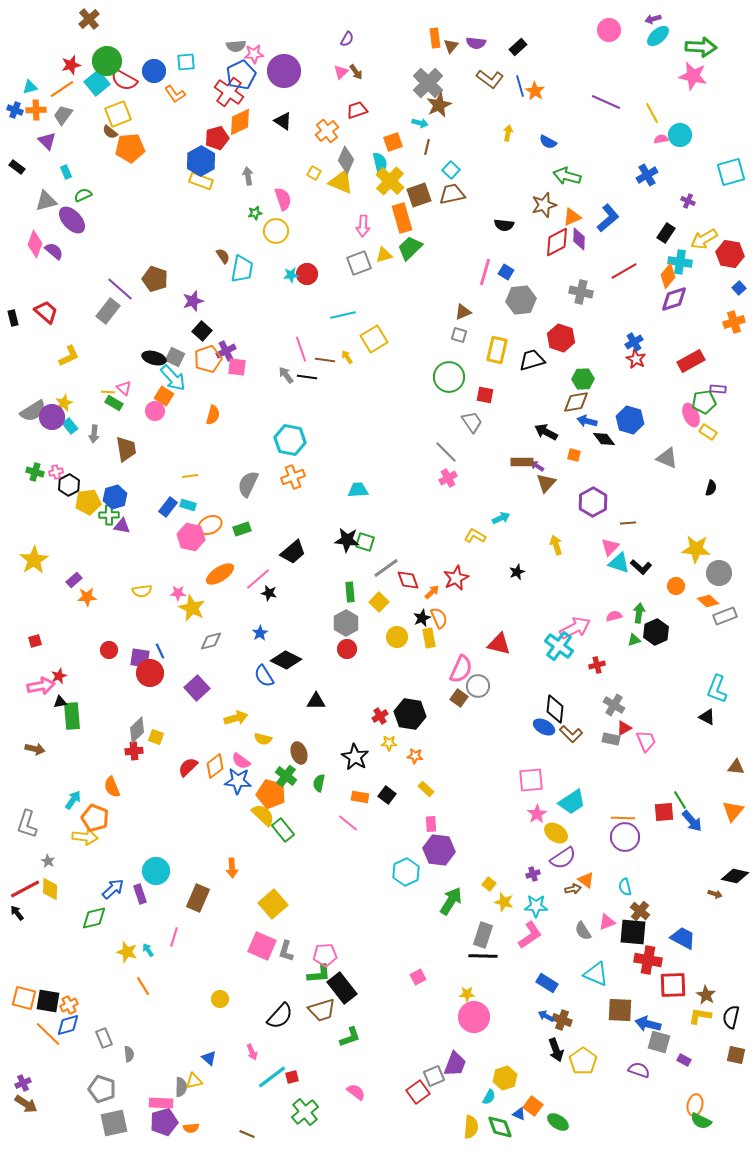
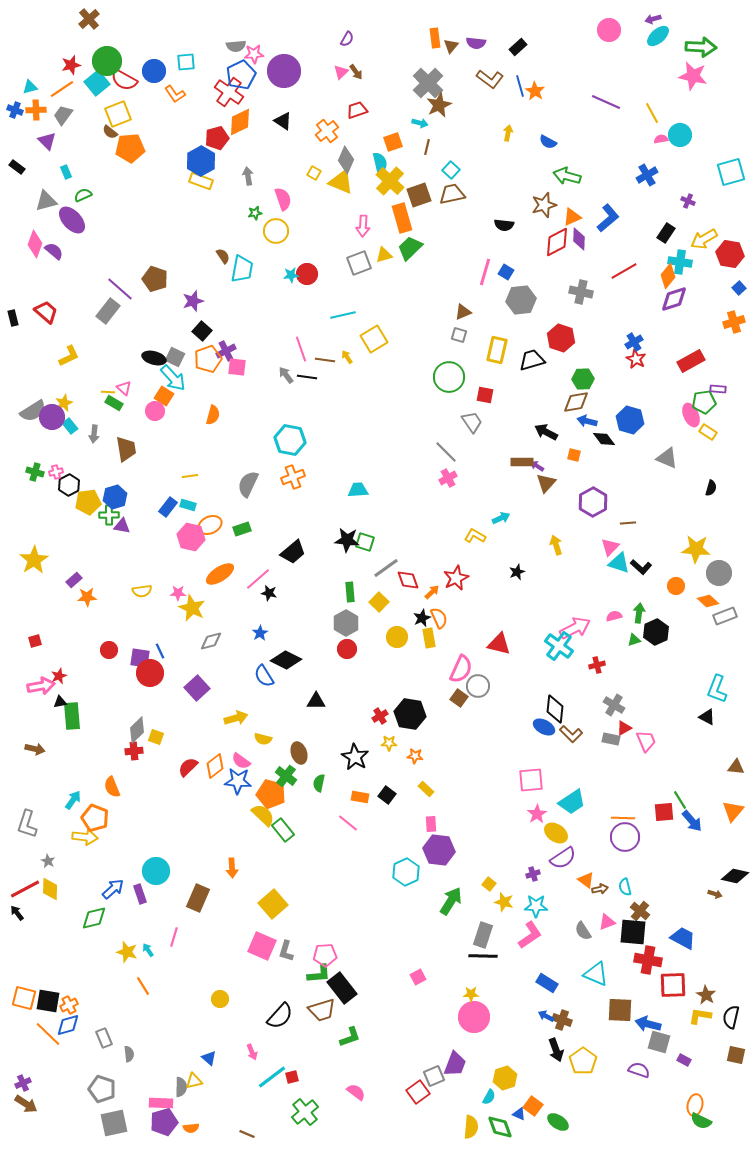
brown arrow at (573, 889): moved 27 px right
yellow star at (467, 994): moved 4 px right
